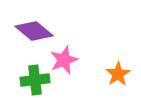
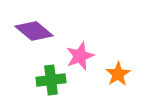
pink star: moved 16 px right, 4 px up
green cross: moved 16 px right
